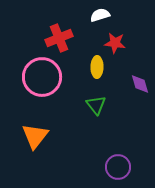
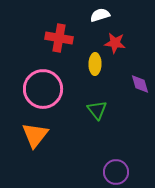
red cross: rotated 32 degrees clockwise
yellow ellipse: moved 2 px left, 3 px up
pink circle: moved 1 px right, 12 px down
green triangle: moved 1 px right, 5 px down
orange triangle: moved 1 px up
purple circle: moved 2 px left, 5 px down
